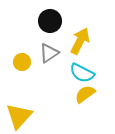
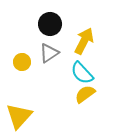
black circle: moved 3 px down
yellow arrow: moved 4 px right
cyan semicircle: rotated 20 degrees clockwise
